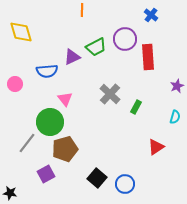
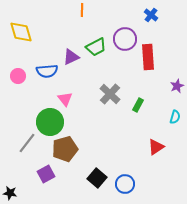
purple triangle: moved 1 px left
pink circle: moved 3 px right, 8 px up
green rectangle: moved 2 px right, 2 px up
